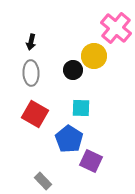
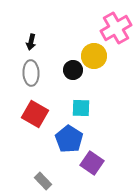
pink cross: rotated 20 degrees clockwise
purple square: moved 1 px right, 2 px down; rotated 10 degrees clockwise
